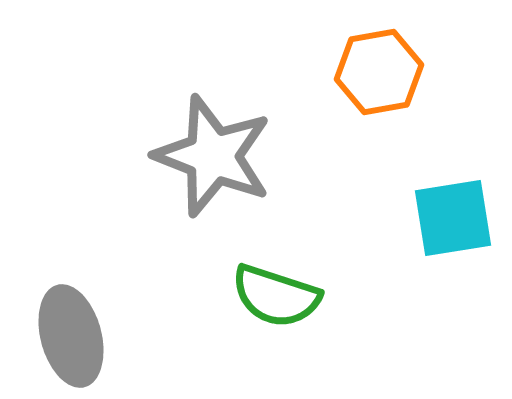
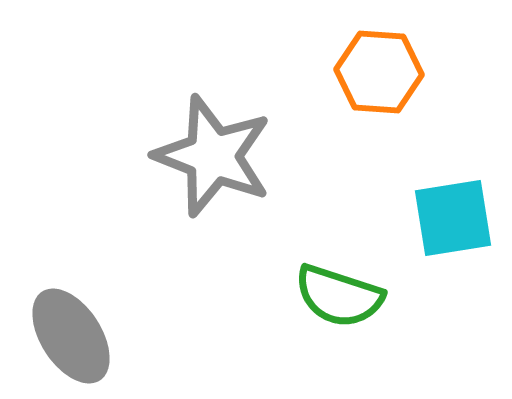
orange hexagon: rotated 14 degrees clockwise
green semicircle: moved 63 px right
gray ellipse: rotated 18 degrees counterclockwise
